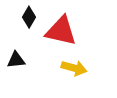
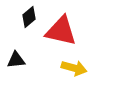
black diamond: rotated 20 degrees clockwise
